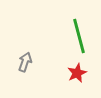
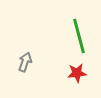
red star: rotated 18 degrees clockwise
